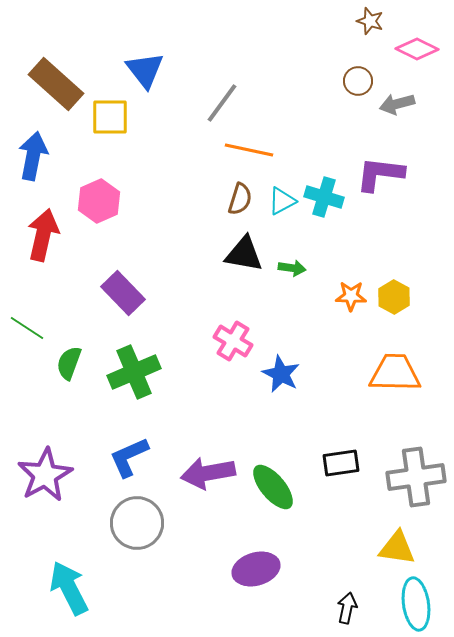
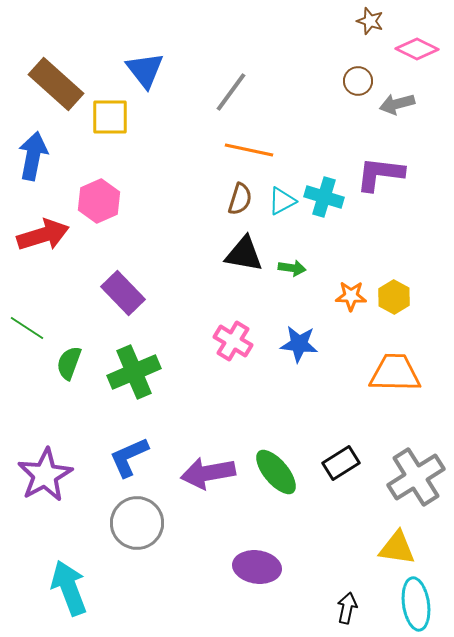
gray line: moved 9 px right, 11 px up
red arrow: rotated 60 degrees clockwise
blue star: moved 18 px right, 30 px up; rotated 21 degrees counterclockwise
black rectangle: rotated 24 degrees counterclockwise
gray cross: rotated 24 degrees counterclockwise
green ellipse: moved 3 px right, 15 px up
purple ellipse: moved 1 px right, 2 px up; rotated 24 degrees clockwise
cyan arrow: rotated 6 degrees clockwise
